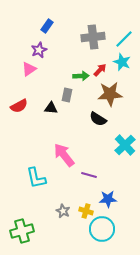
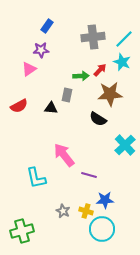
purple star: moved 2 px right; rotated 21 degrees clockwise
blue star: moved 3 px left, 1 px down
